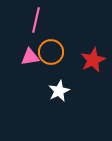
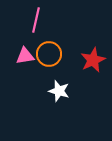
orange circle: moved 2 px left, 2 px down
pink triangle: moved 5 px left, 1 px up
white star: rotated 30 degrees counterclockwise
